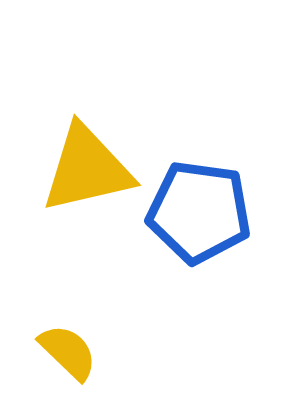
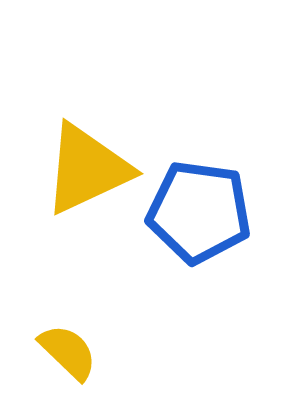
yellow triangle: rotated 12 degrees counterclockwise
